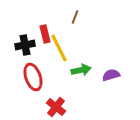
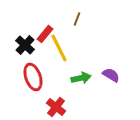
brown line: moved 2 px right, 2 px down
red rectangle: rotated 54 degrees clockwise
black cross: rotated 36 degrees counterclockwise
green arrow: moved 8 px down
purple semicircle: rotated 48 degrees clockwise
